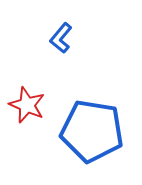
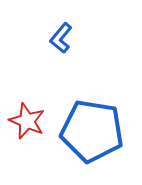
red star: moved 16 px down
